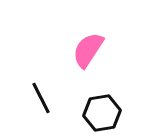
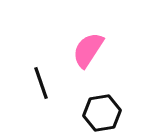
black line: moved 15 px up; rotated 8 degrees clockwise
